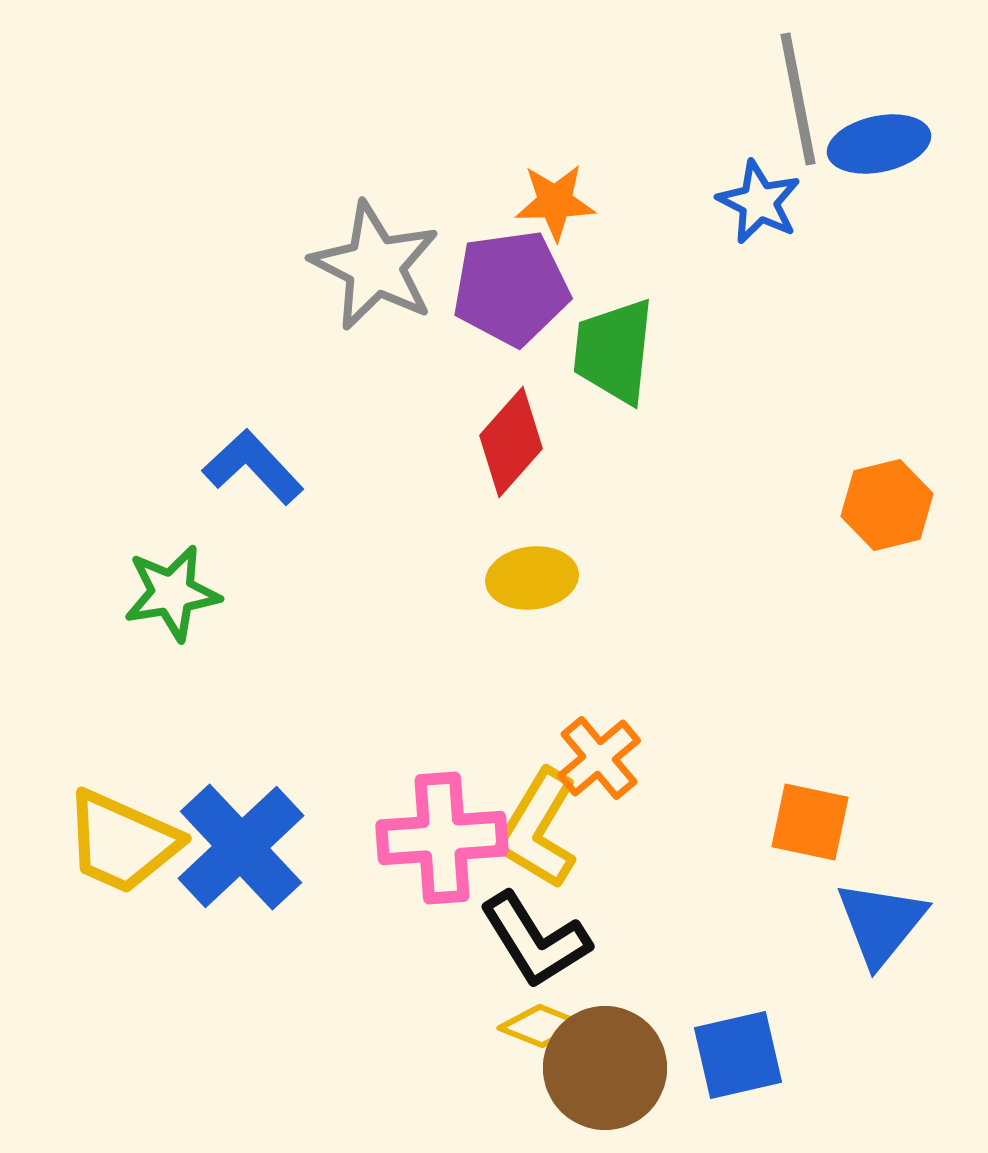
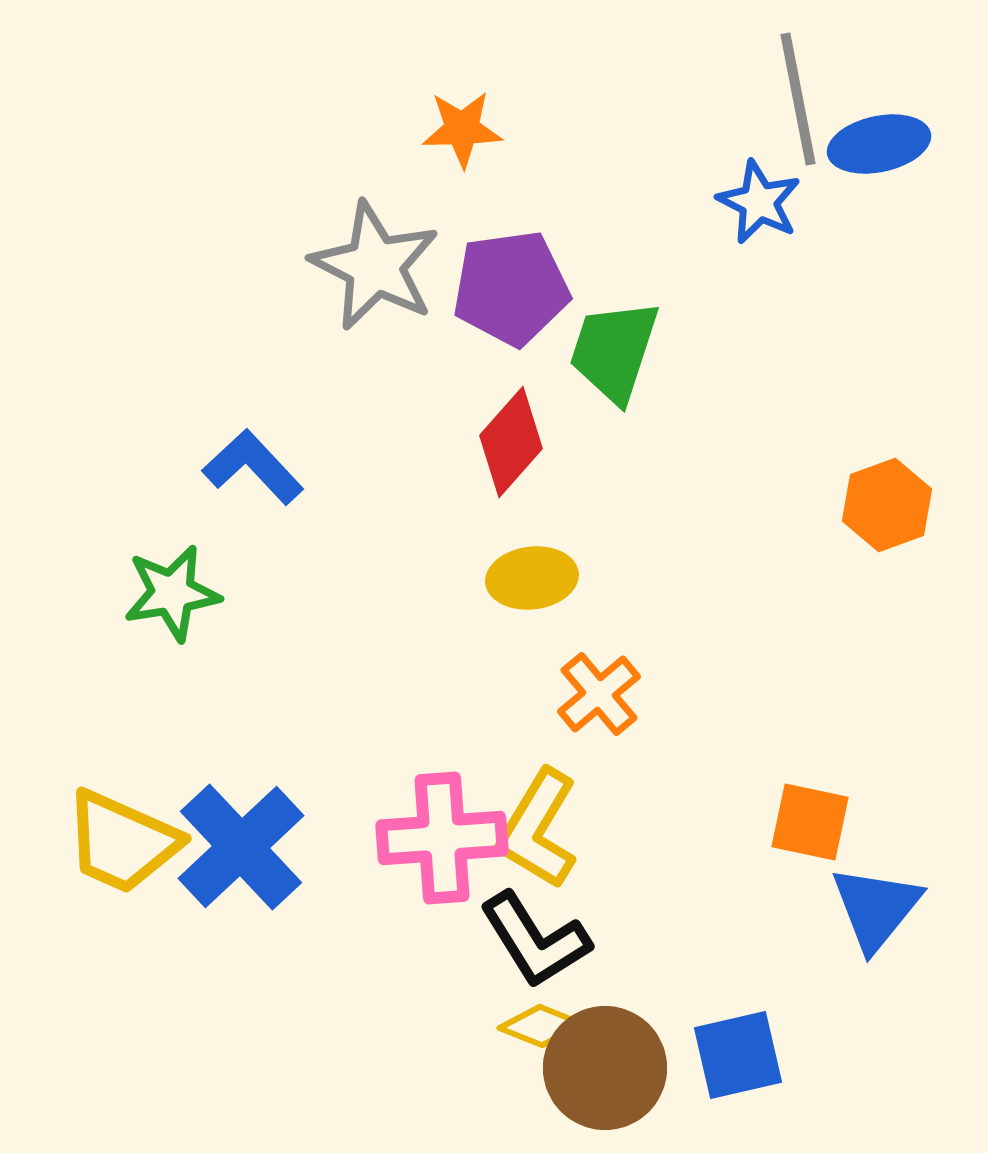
orange star: moved 93 px left, 73 px up
green trapezoid: rotated 12 degrees clockwise
orange hexagon: rotated 6 degrees counterclockwise
orange cross: moved 64 px up
blue triangle: moved 5 px left, 15 px up
